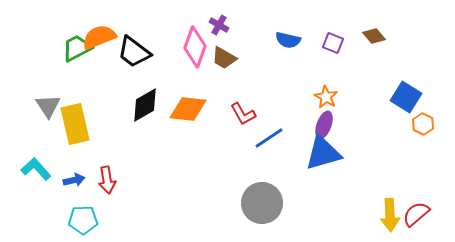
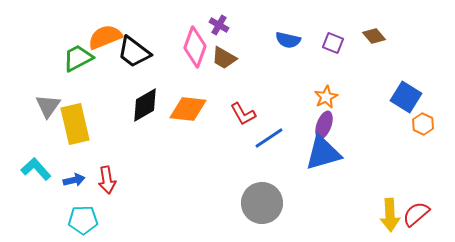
orange semicircle: moved 6 px right
green trapezoid: moved 1 px right, 10 px down
orange star: rotated 15 degrees clockwise
gray triangle: rotated 8 degrees clockwise
